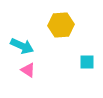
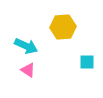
yellow hexagon: moved 2 px right, 2 px down
cyan arrow: moved 4 px right
